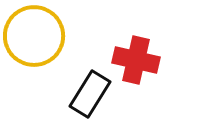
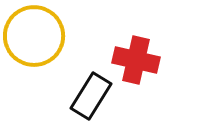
black rectangle: moved 1 px right, 2 px down
